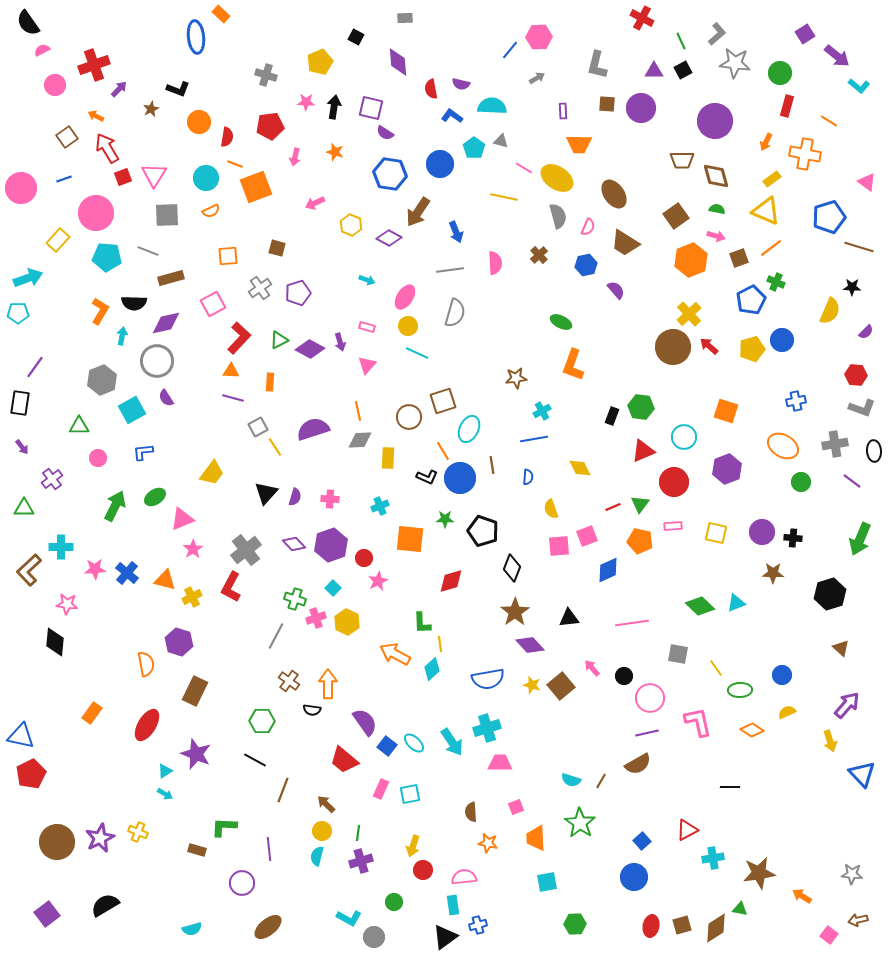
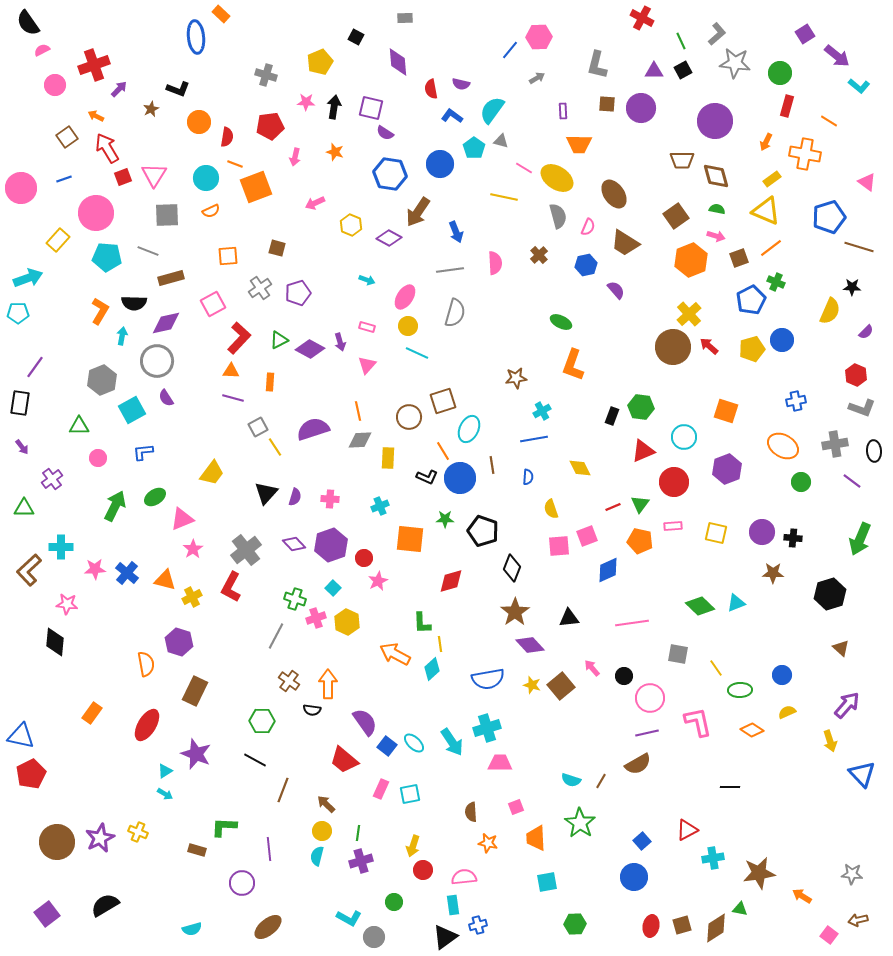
cyan semicircle at (492, 106): moved 4 px down; rotated 56 degrees counterclockwise
red hexagon at (856, 375): rotated 20 degrees clockwise
